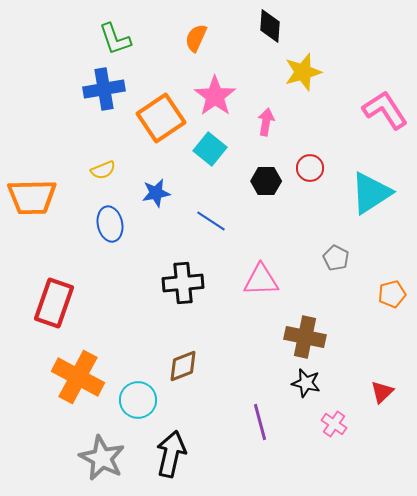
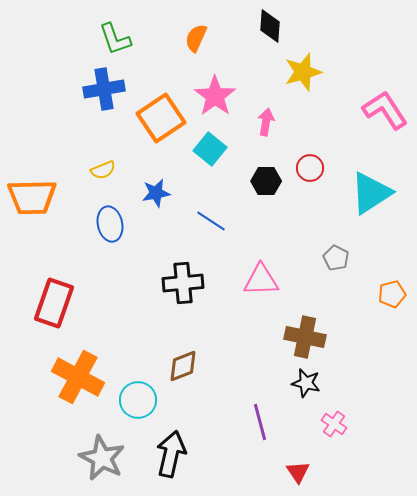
red triangle: moved 84 px left, 80 px down; rotated 20 degrees counterclockwise
